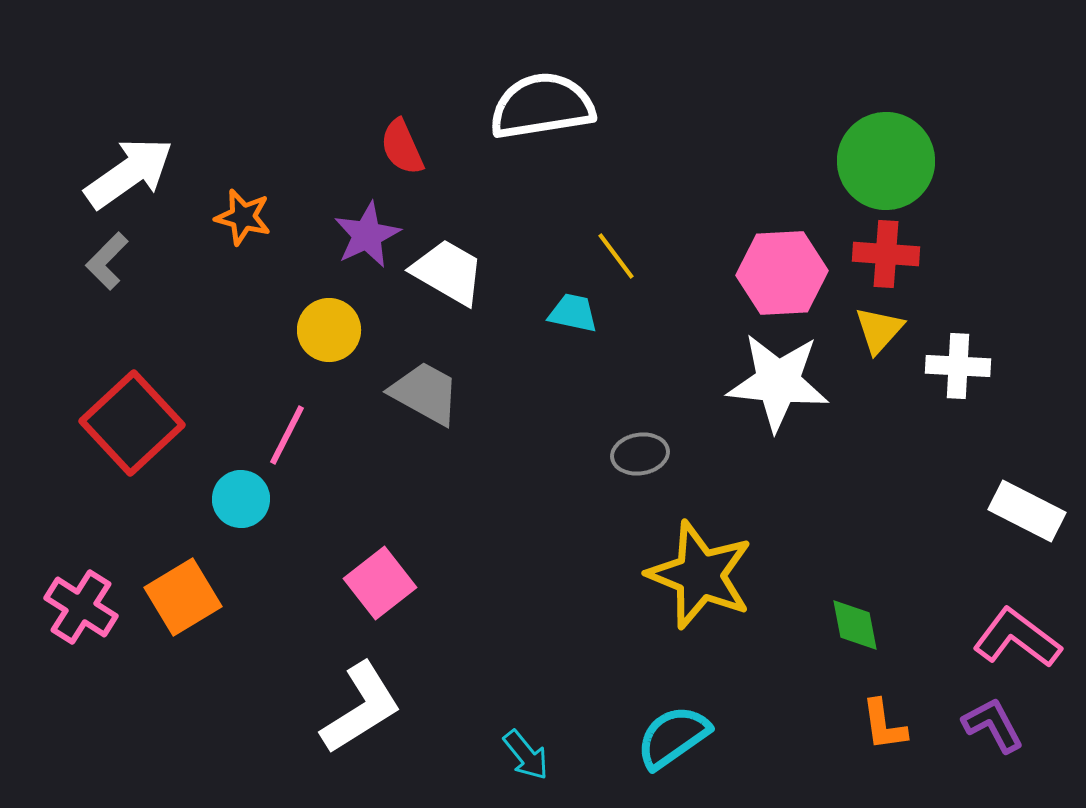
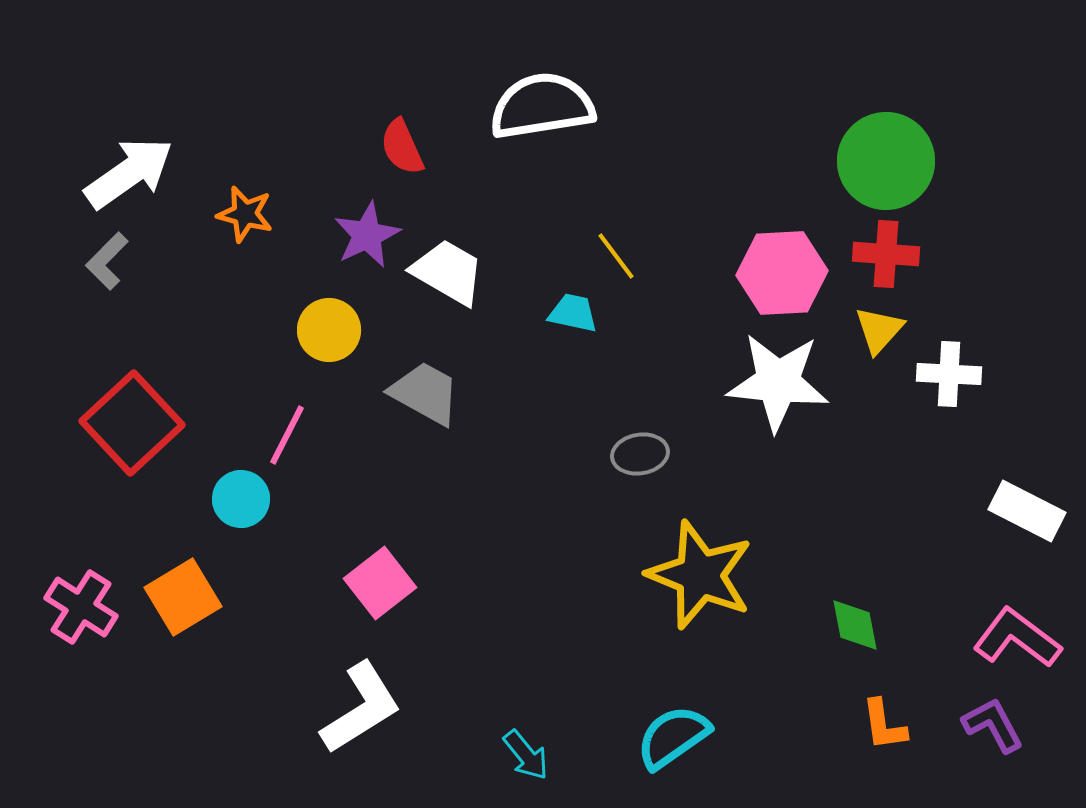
orange star: moved 2 px right, 3 px up
white cross: moved 9 px left, 8 px down
